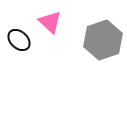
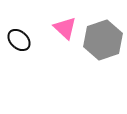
pink triangle: moved 15 px right, 6 px down
